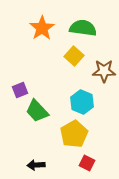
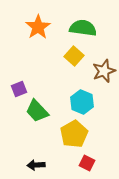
orange star: moved 4 px left, 1 px up
brown star: rotated 20 degrees counterclockwise
purple square: moved 1 px left, 1 px up
